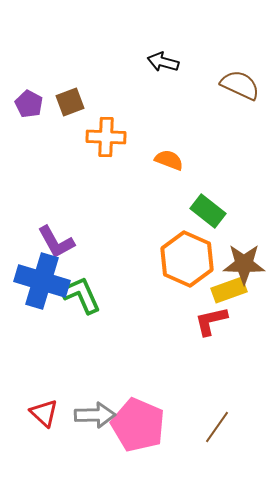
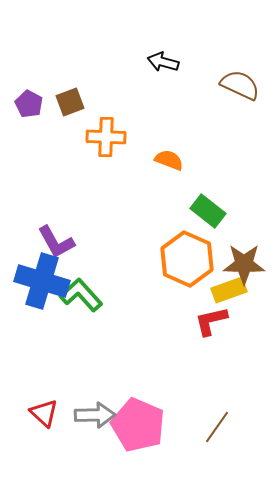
green L-shape: rotated 18 degrees counterclockwise
